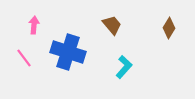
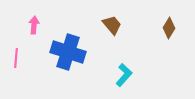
pink line: moved 8 px left; rotated 42 degrees clockwise
cyan L-shape: moved 8 px down
